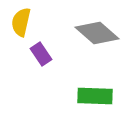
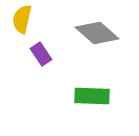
yellow semicircle: moved 1 px right, 3 px up
green rectangle: moved 3 px left
